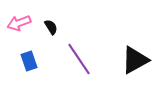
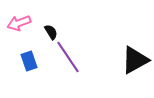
black semicircle: moved 5 px down
purple line: moved 11 px left, 2 px up
